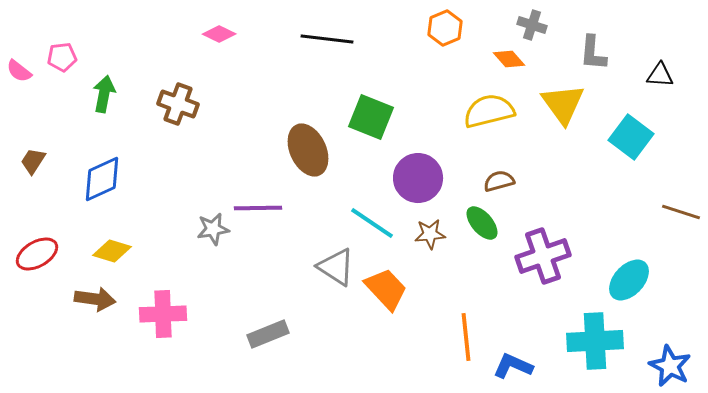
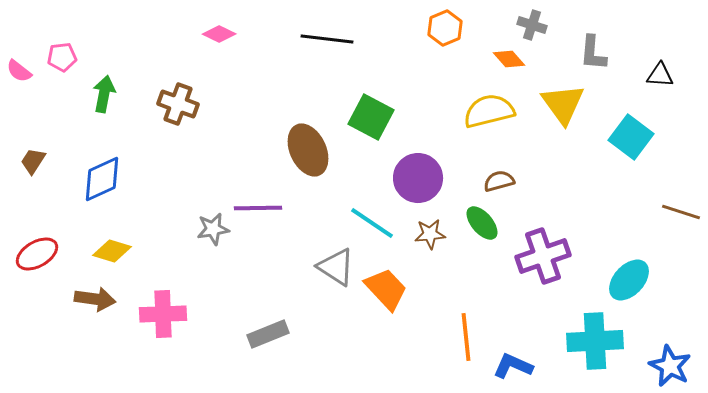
green square: rotated 6 degrees clockwise
